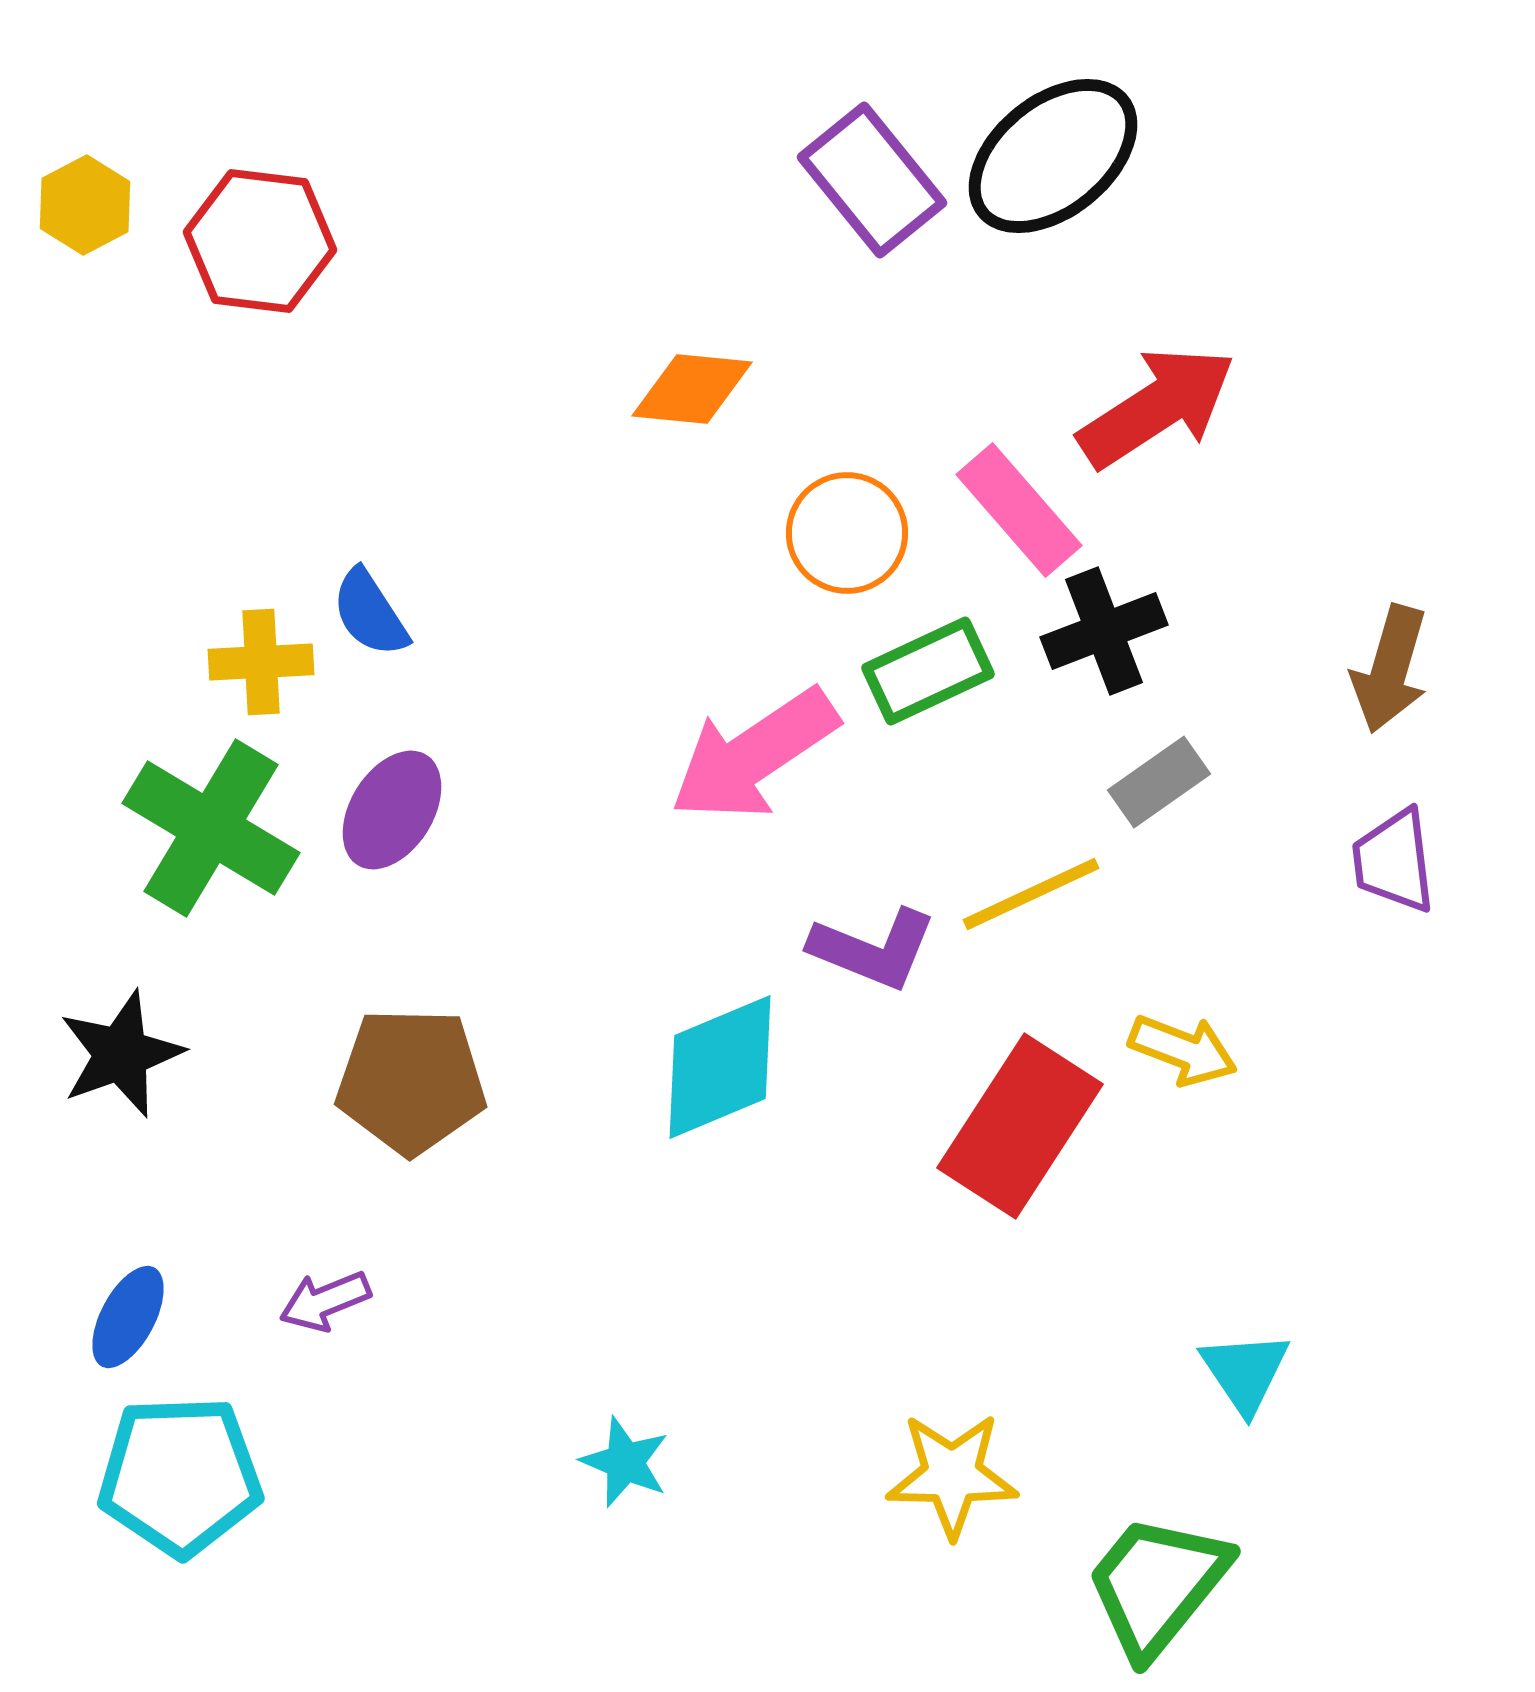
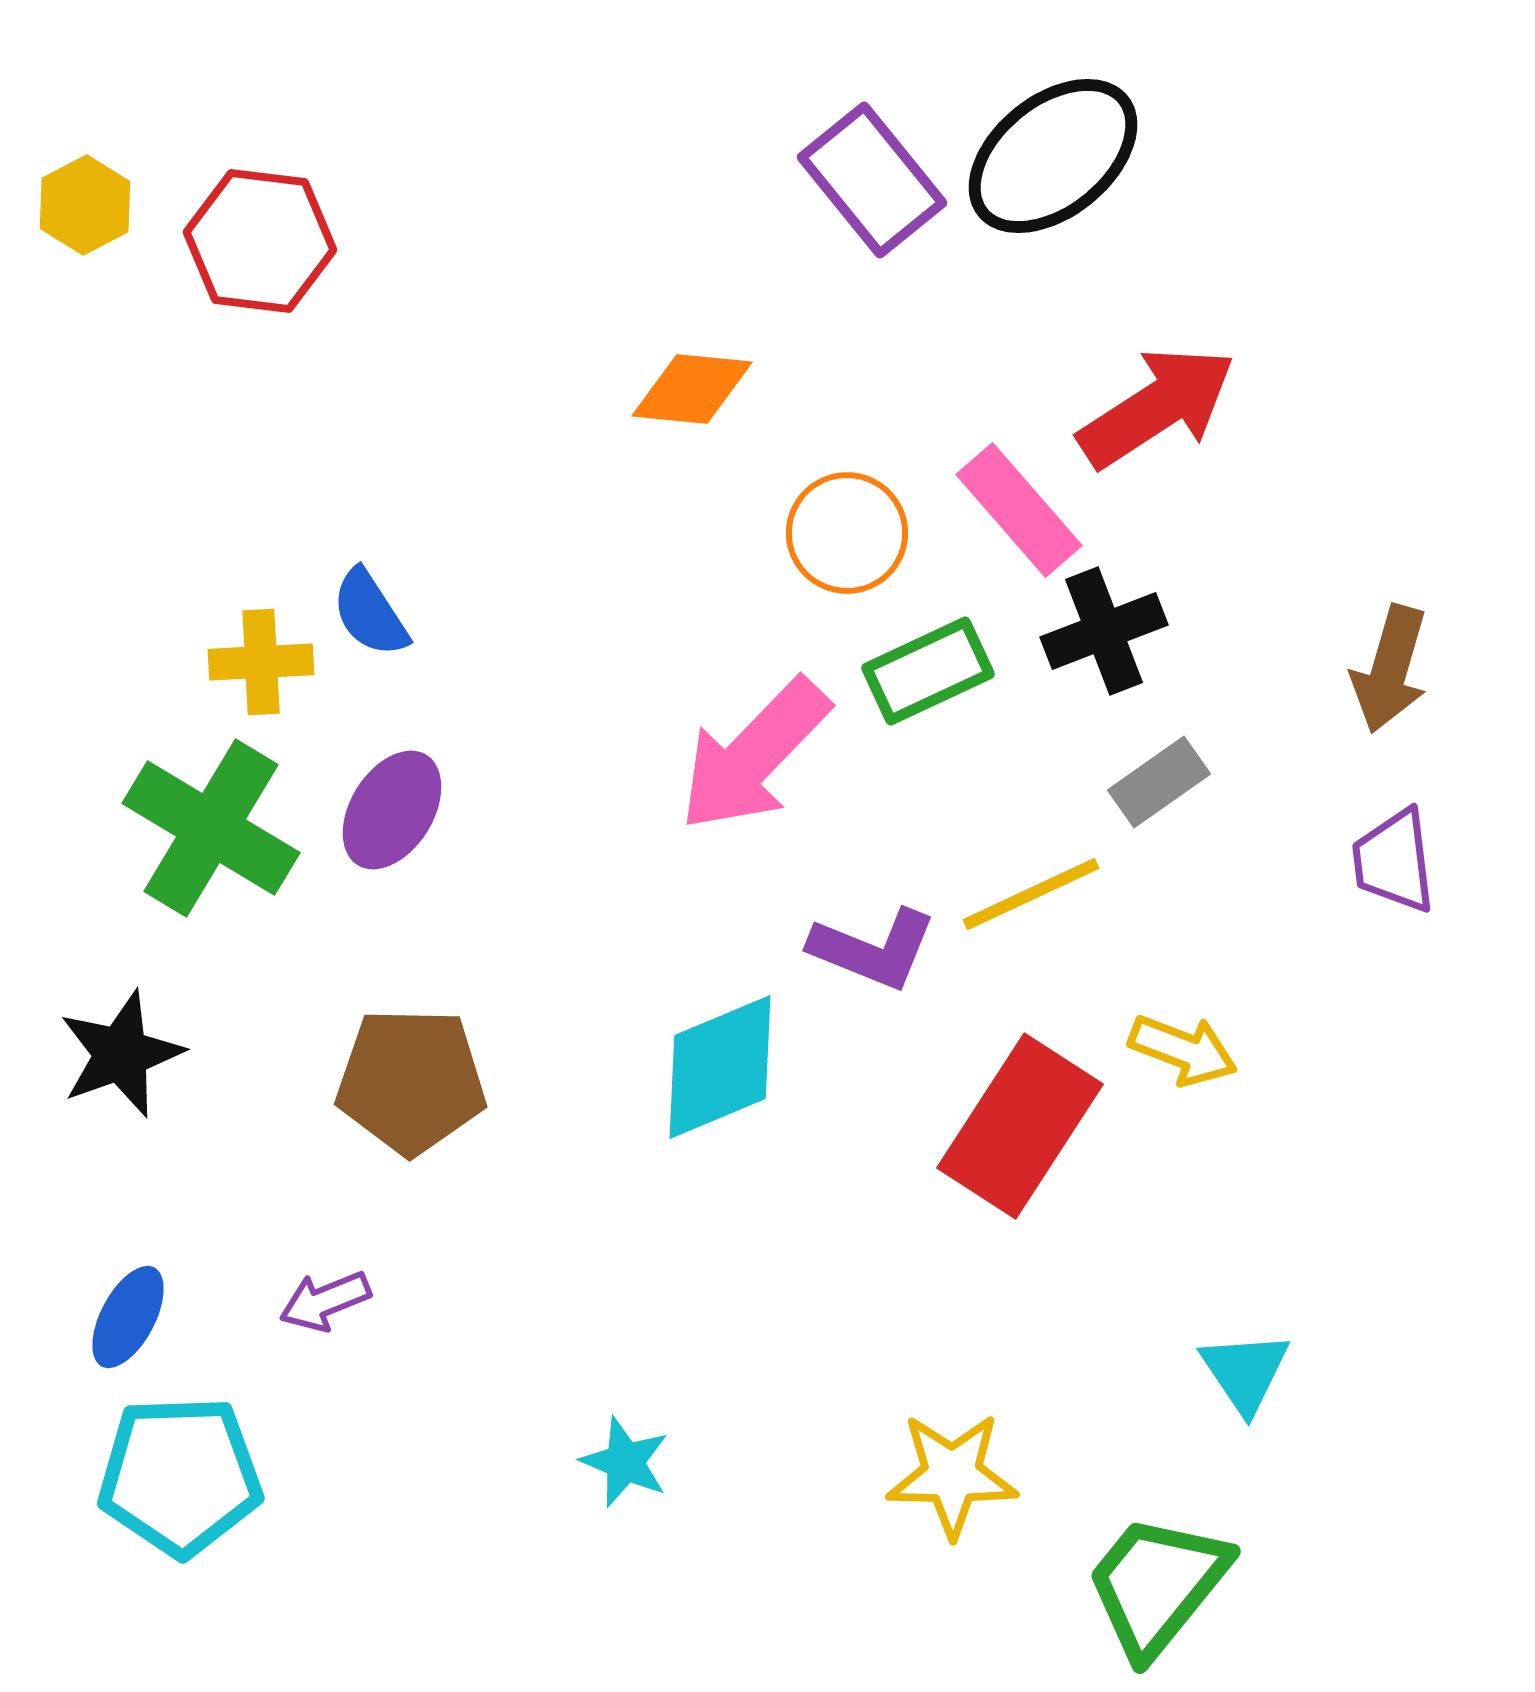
pink arrow: rotated 12 degrees counterclockwise
